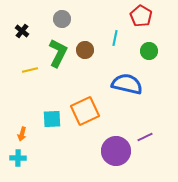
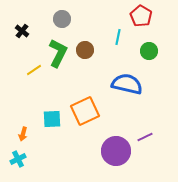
cyan line: moved 3 px right, 1 px up
yellow line: moved 4 px right; rotated 21 degrees counterclockwise
orange arrow: moved 1 px right
cyan cross: moved 1 px down; rotated 28 degrees counterclockwise
